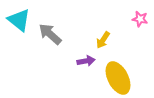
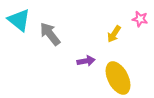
gray arrow: rotated 10 degrees clockwise
yellow arrow: moved 11 px right, 6 px up
